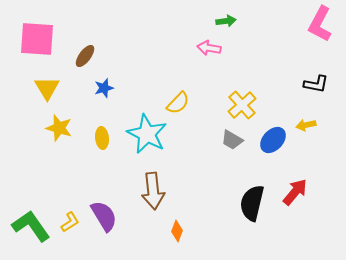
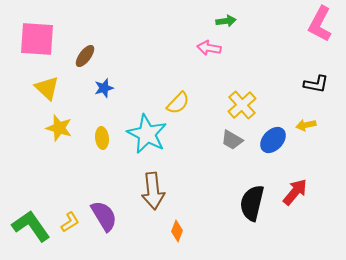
yellow triangle: rotated 16 degrees counterclockwise
